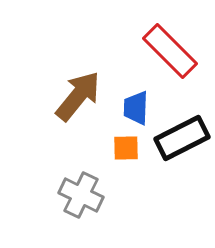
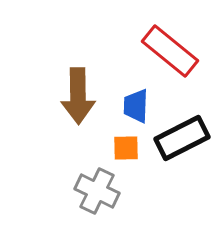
red rectangle: rotated 6 degrees counterclockwise
brown arrow: rotated 140 degrees clockwise
blue trapezoid: moved 2 px up
gray cross: moved 16 px right, 4 px up
